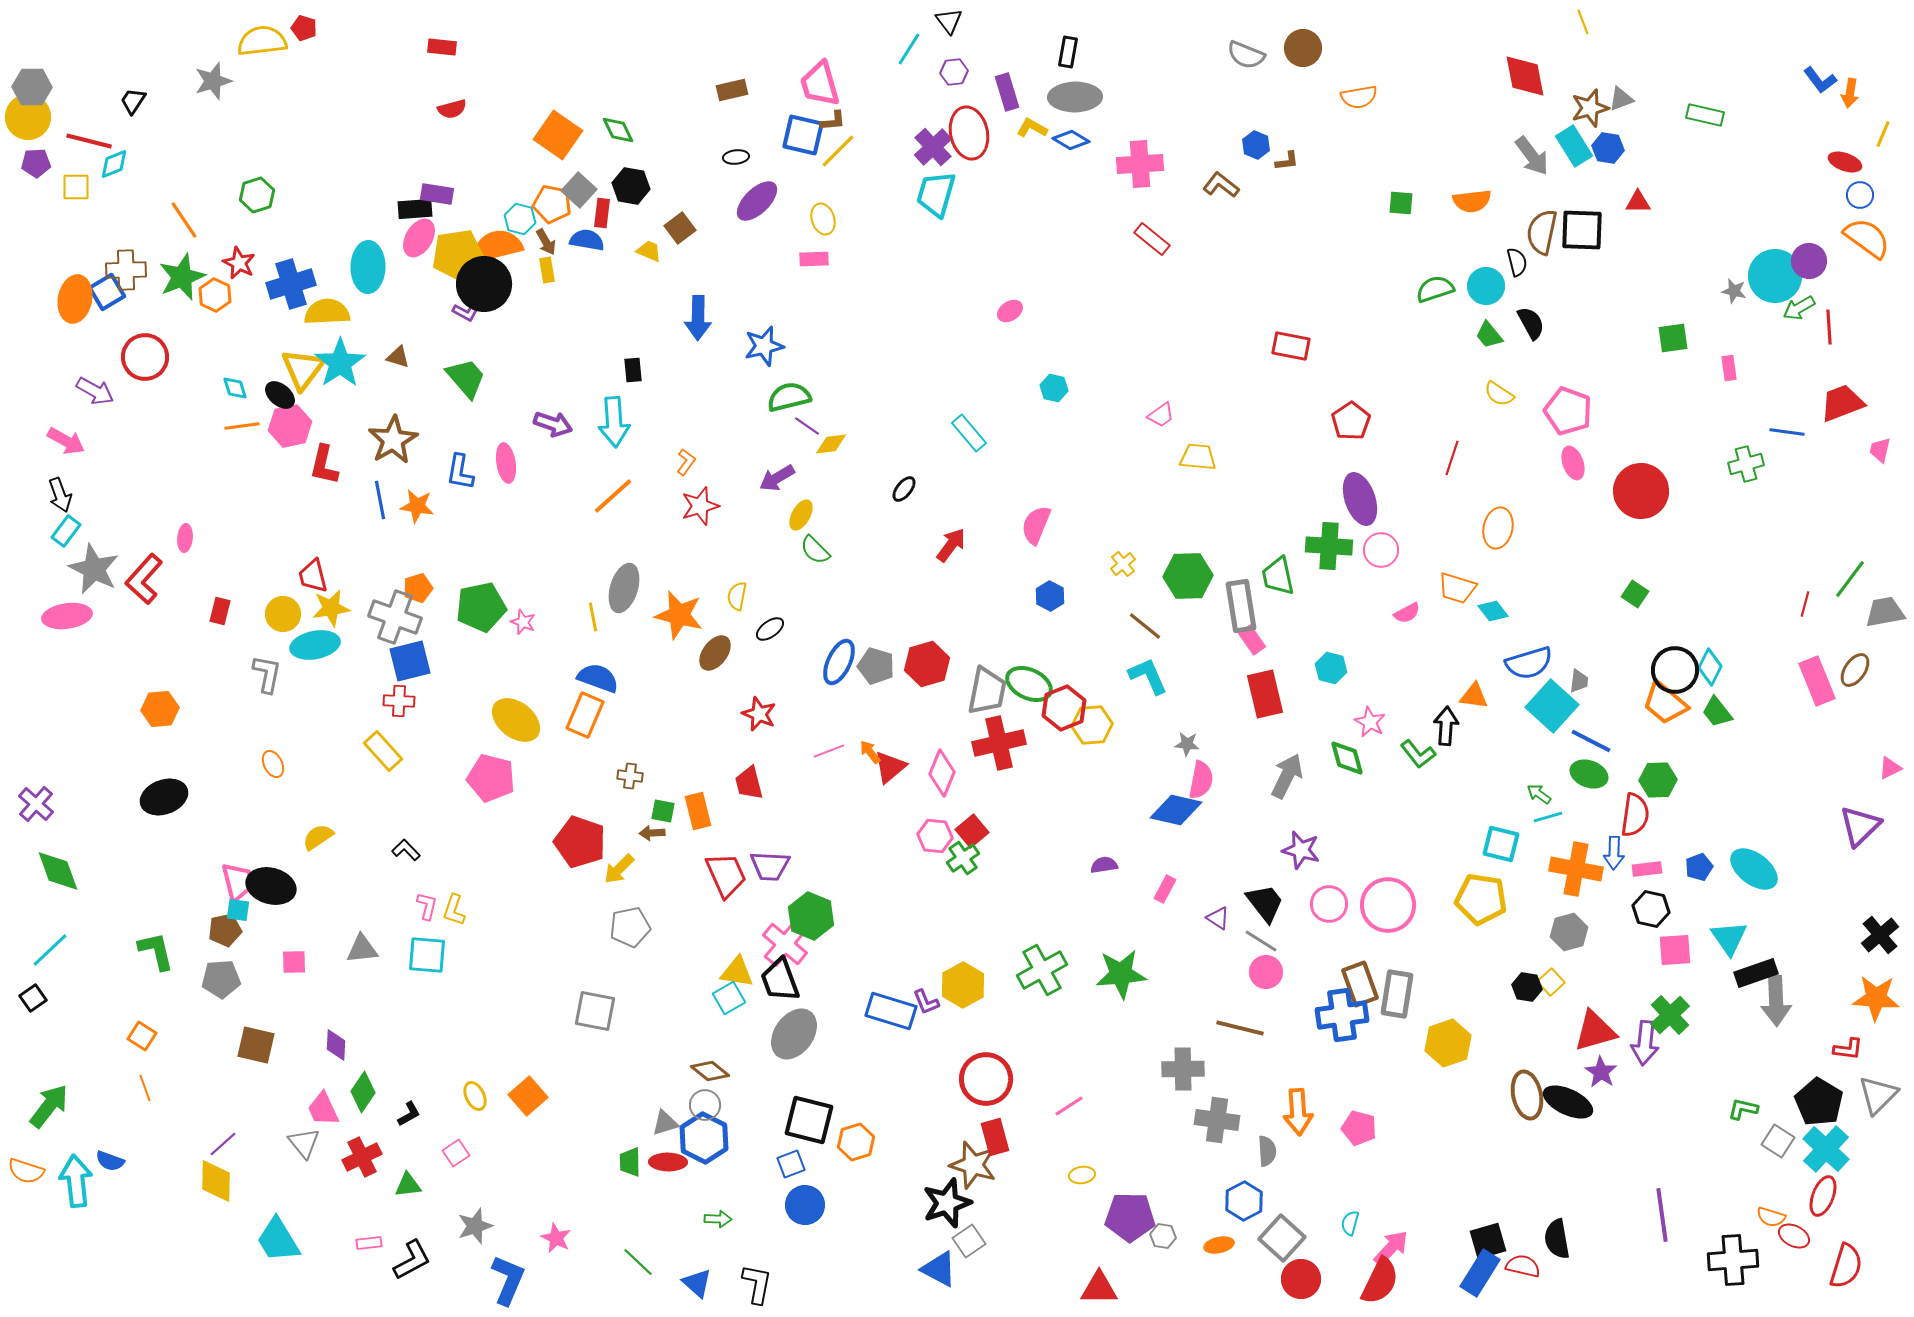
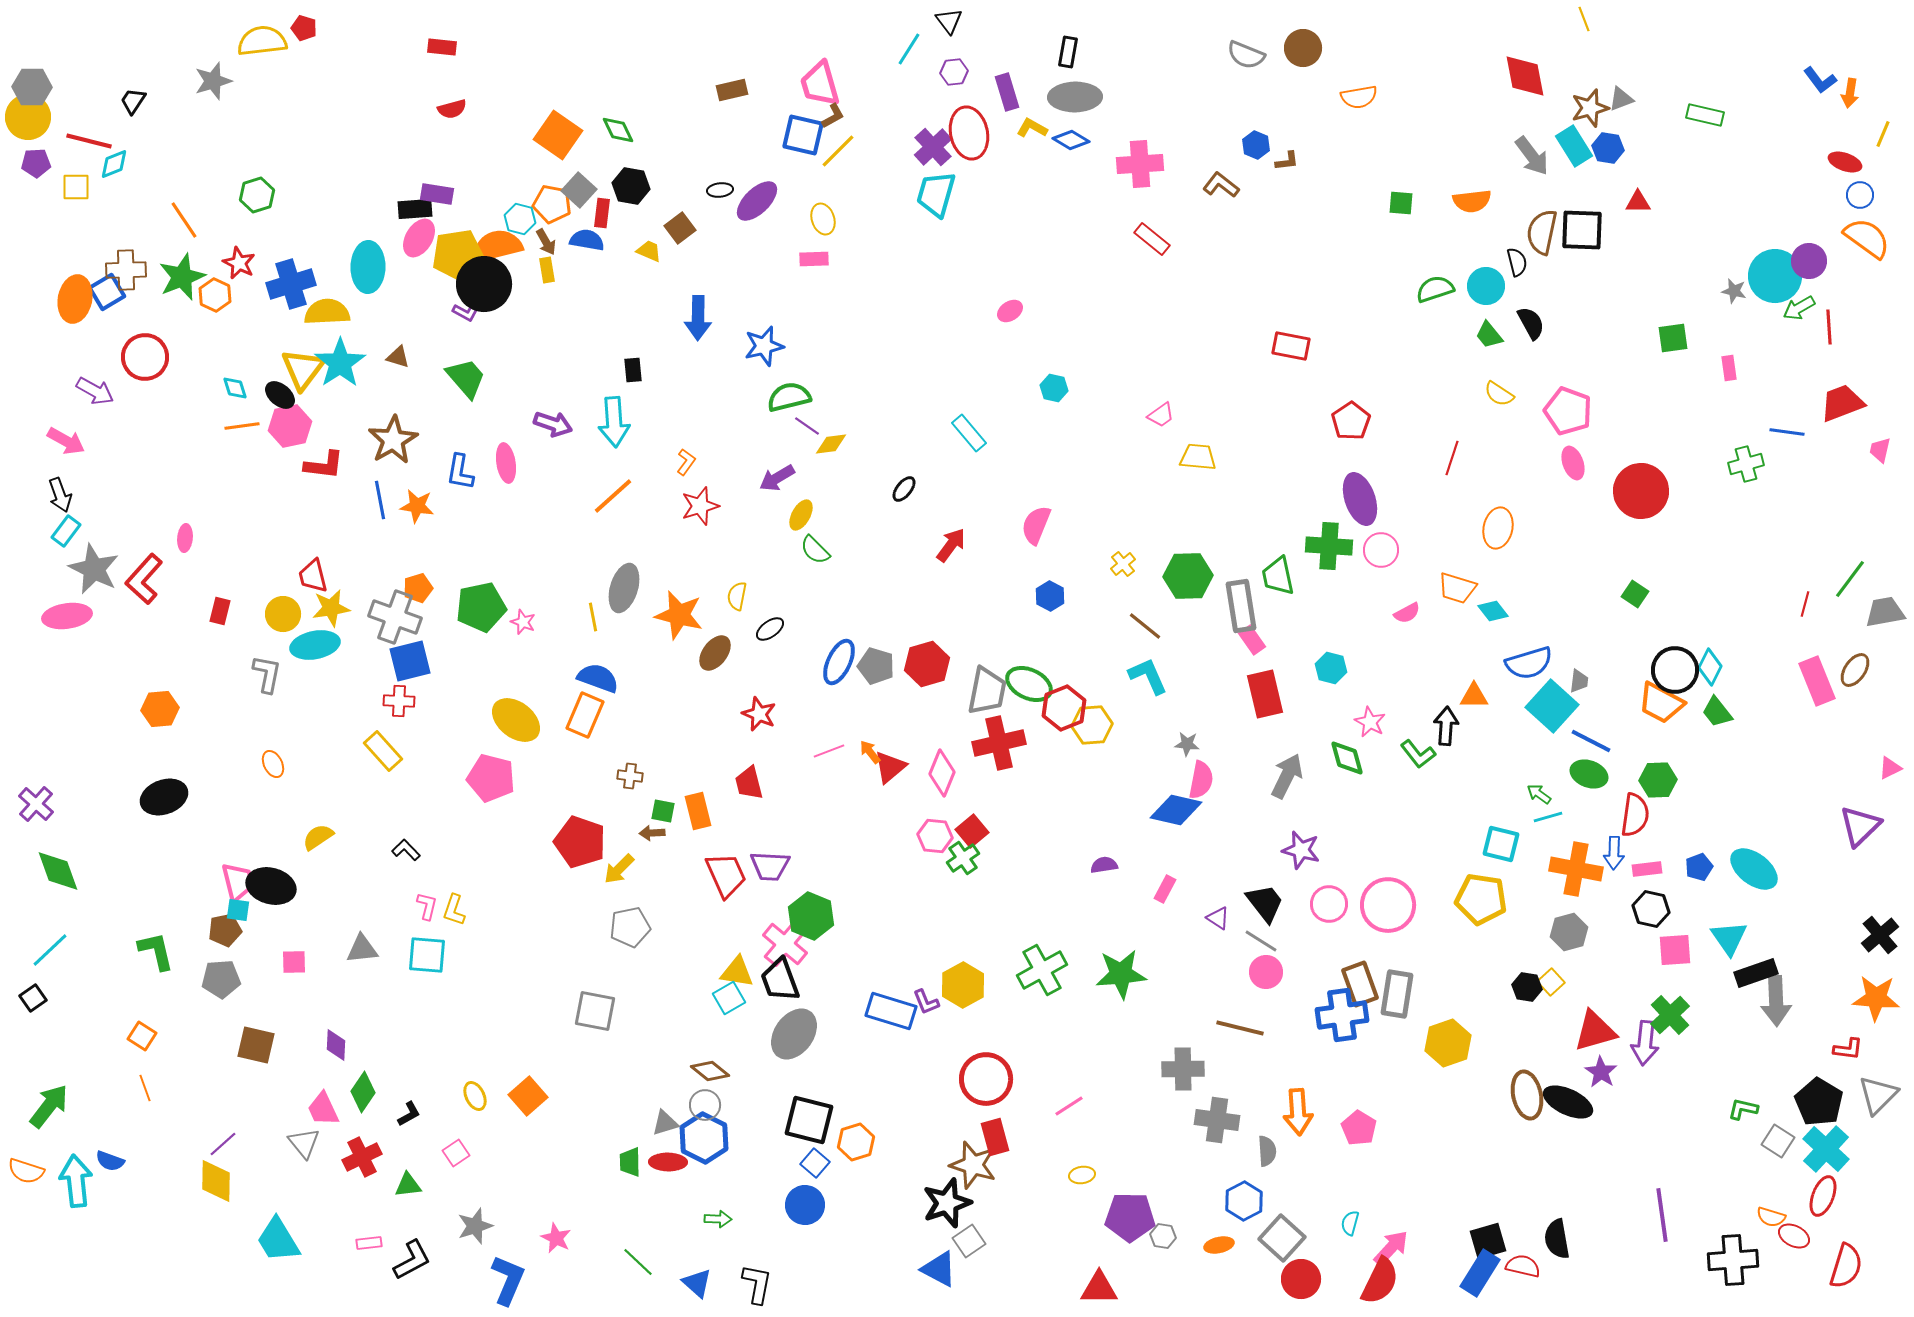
yellow line at (1583, 22): moved 1 px right, 3 px up
brown L-shape at (833, 121): moved 5 px up; rotated 24 degrees counterclockwise
black ellipse at (736, 157): moved 16 px left, 33 px down
red L-shape at (324, 465): rotated 96 degrees counterclockwise
orange triangle at (1474, 696): rotated 8 degrees counterclockwise
orange trapezoid at (1665, 703): moved 4 px left; rotated 12 degrees counterclockwise
pink pentagon at (1359, 1128): rotated 16 degrees clockwise
blue square at (791, 1164): moved 24 px right, 1 px up; rotated 28 degrees counterclockwise
